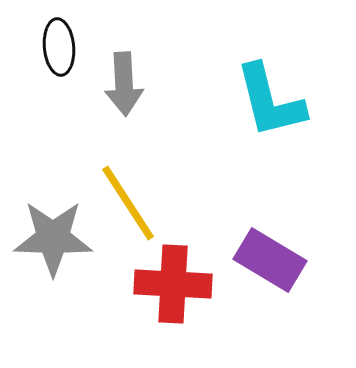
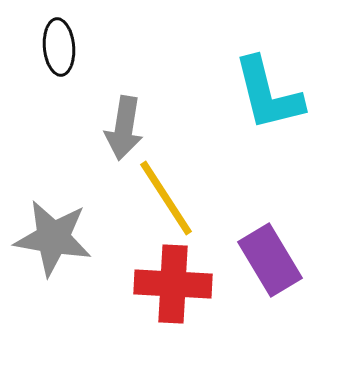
gray arrow: moved 44 px down; rotated 12 degrees clockwise
cyan L-shape: moved 2 px left, 7 px up
yellow line: moved 38 px right, 5 px up
gray star: rotated 8 degrees clockwise
purple rectangle: rotated 28 degrees clockwise
